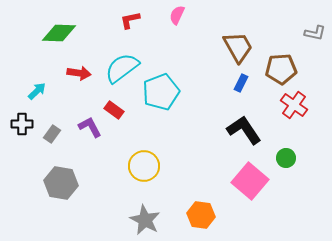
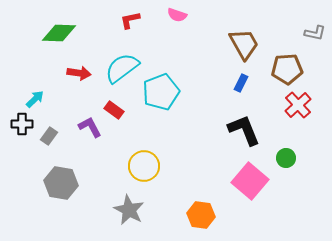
pink semicircle: rotated 96 degrees counterclockwise
brown trapezoid: moved 6 px right, 3 px up
brown pentagon: moved 6 px right
cyan arrow: moved 2 px left, 8 px down
red cross: moved 4 px right; rotated 12 degrees clockwise
black L-shape: rotated 12 degrees clockwise
gray rectangle: moved 3 px left, 2 px down
gray star: moved 16 px left, 10 px up
